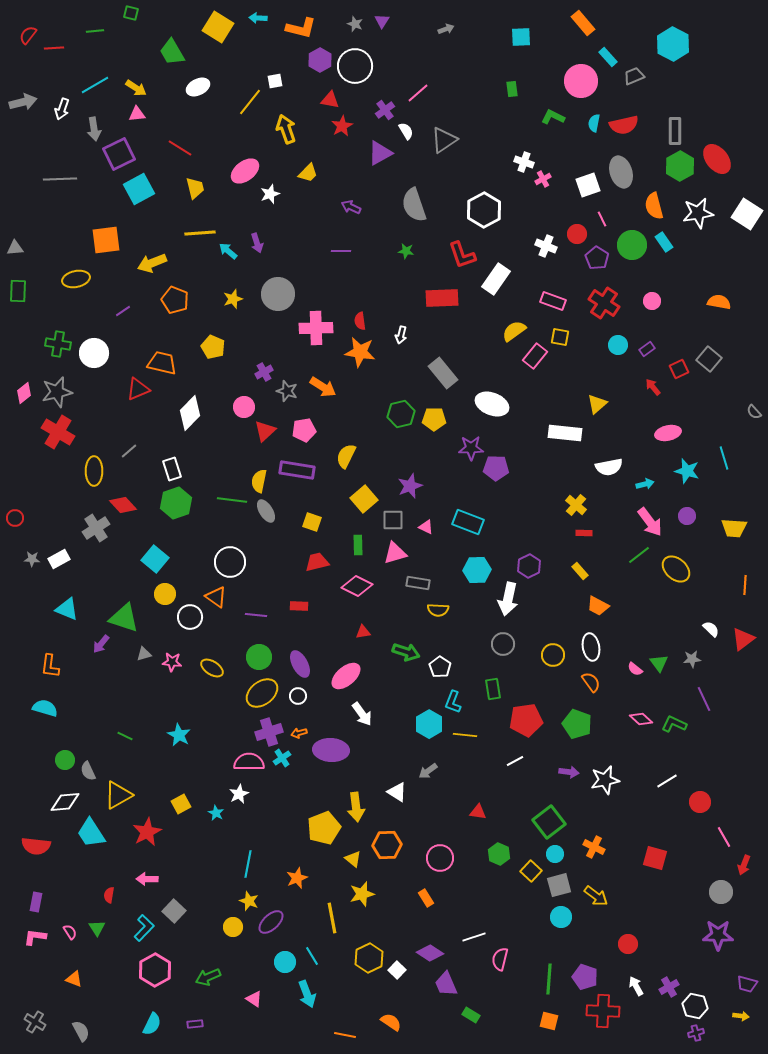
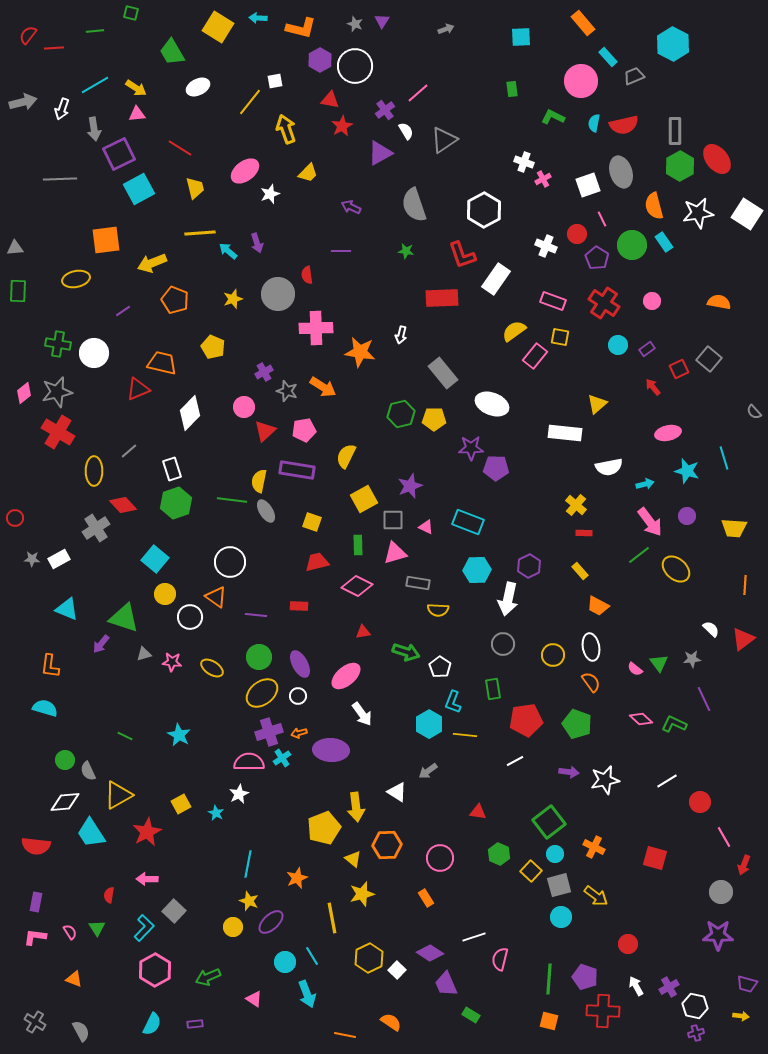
red semicircle at (360, 321): moved 53 px left, 46 px up
yellow square at (364, 499): rotated 12 degrees clockwise
